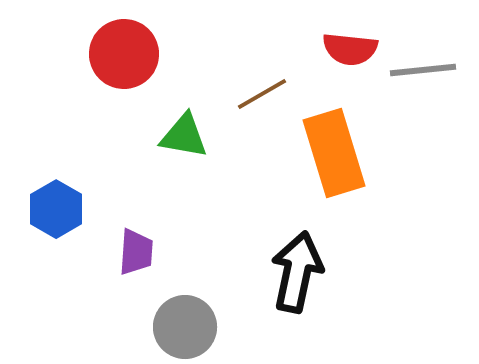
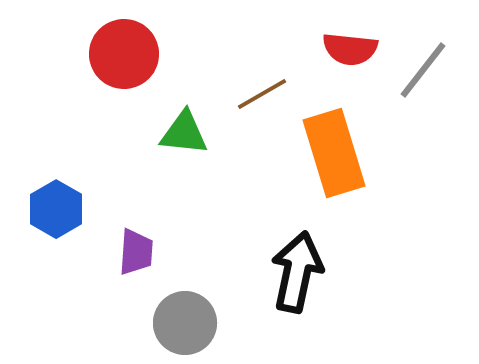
gray line: rotated 46 degrees counterclockwise
green triangle: moved 3 px up; rotated 4 degrees counterclockwise
gray circle: moved 4 px up
